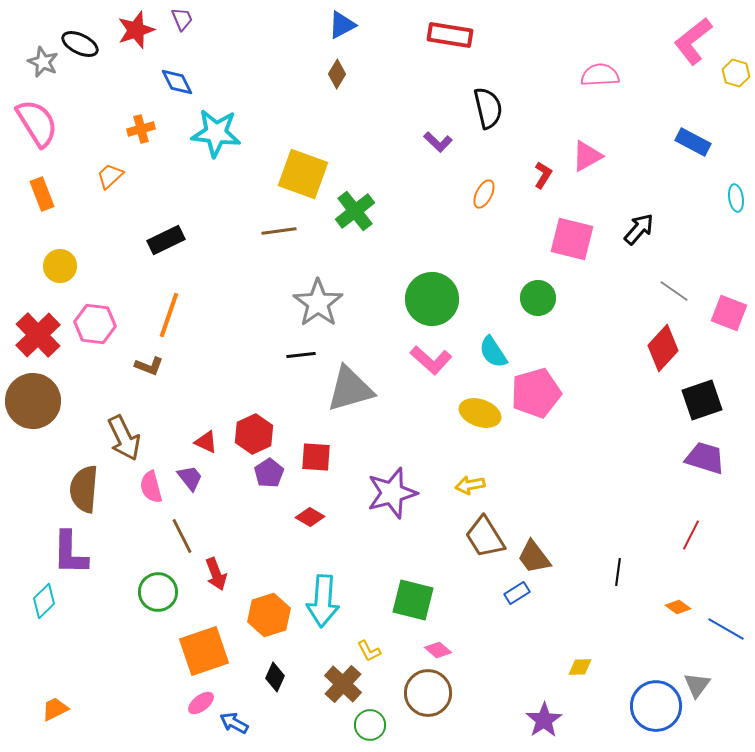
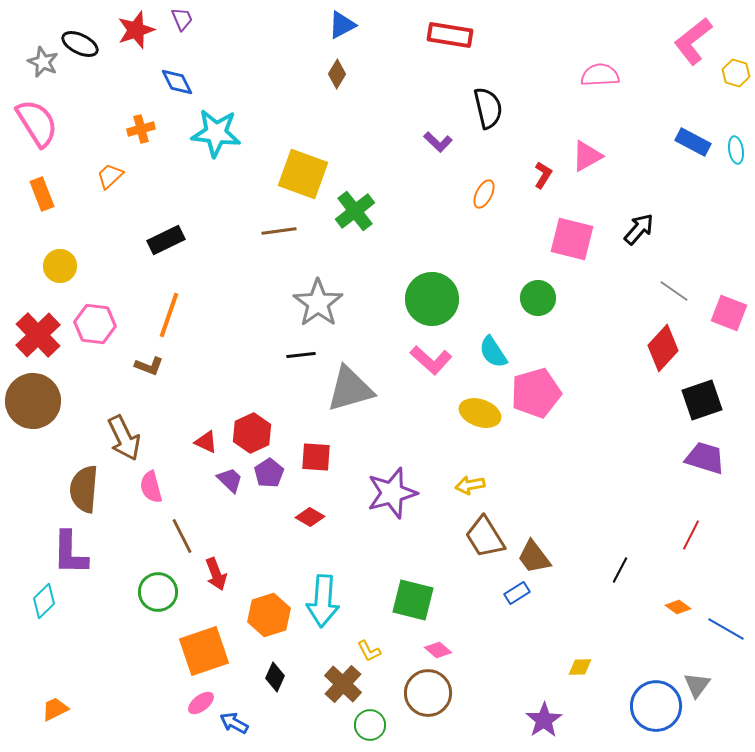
cyan ellipse at (736, 198): moved 48 px up
red hexagon at (254, 434): moved 2 px left, 1 px up
purple trapezoid at (190, 478): moved 40 px right, 2 px down; rotated 8 degrees counterclockwise
black line at (618, 572): moved 2 px right, 2 px up; rotated 20 degrees clockwise
